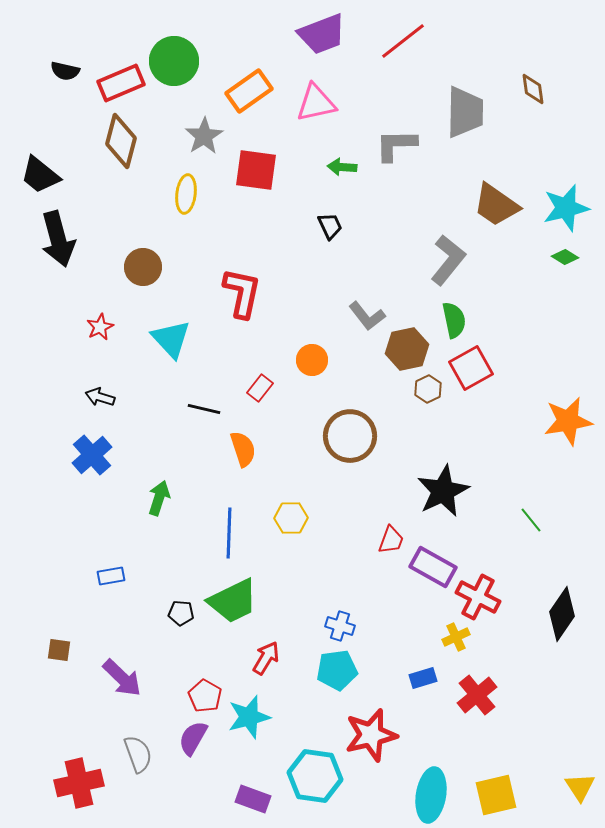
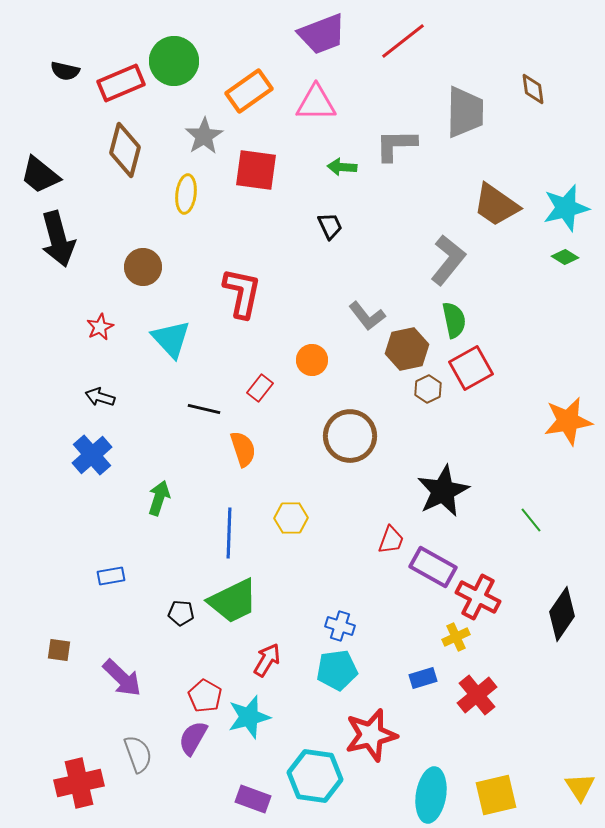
pink triangle at (316, 103): rotated 12 degrees clockwise
brown diamond at (121, 141): moved 4 px right, 9 px down
red arrow at (266, 658): moved 1 px right, 2 px down
